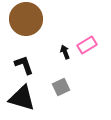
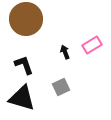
pink rectangle: moved 5 px right
